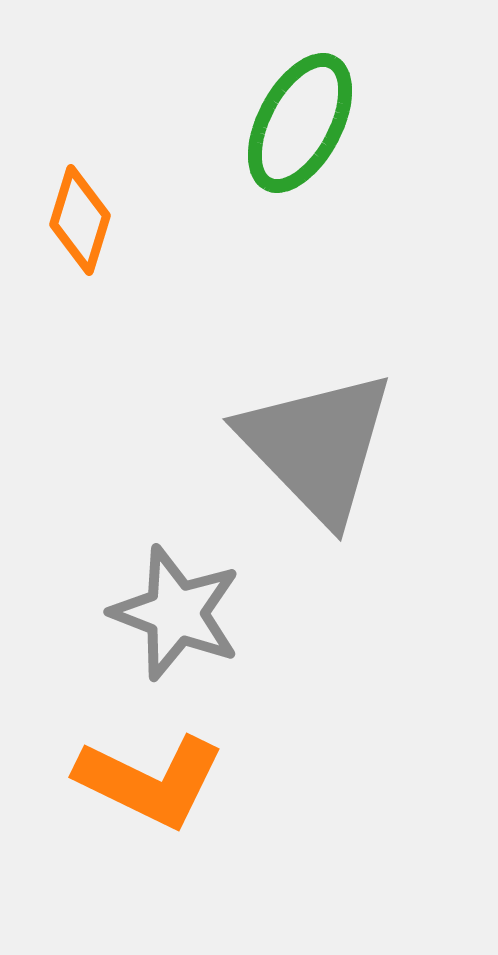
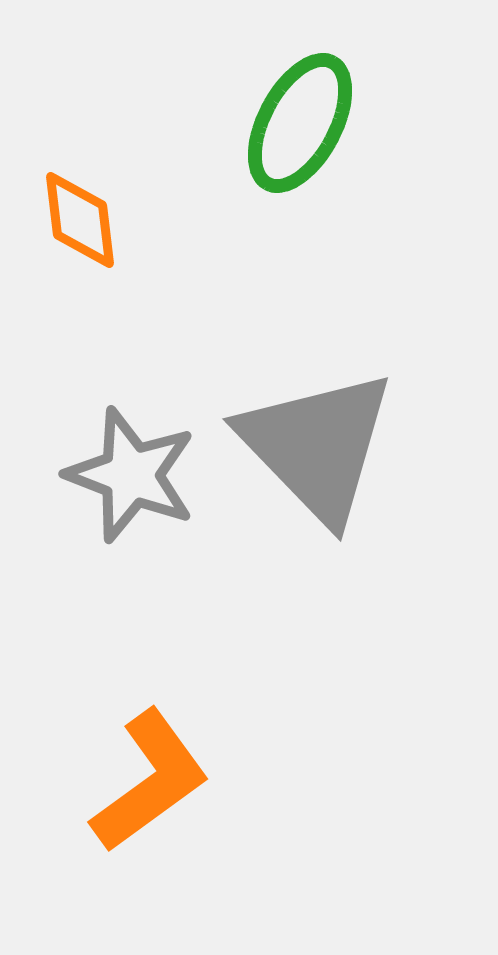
orange diamond: rotated 24 degrees counterclockwise
gray star: moved 45 px left, 138 px up
orange L-shape: rotated 62 degrees counterclockwise
